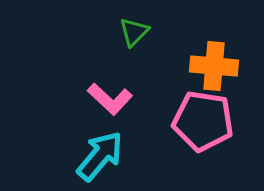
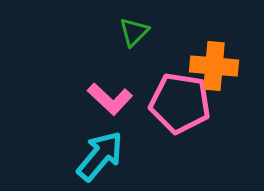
pink pentagon: moved 23 px left, 18 px up
